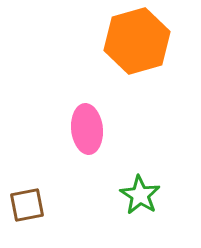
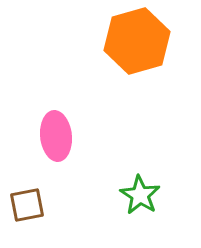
pink ellipse: moved 31 px left, 7 px down
